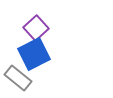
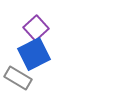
gray rectangle: rotated 8 degrees counterclockwise
